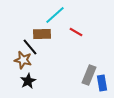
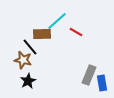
cyan line: moved 2 px right, 6 px down
